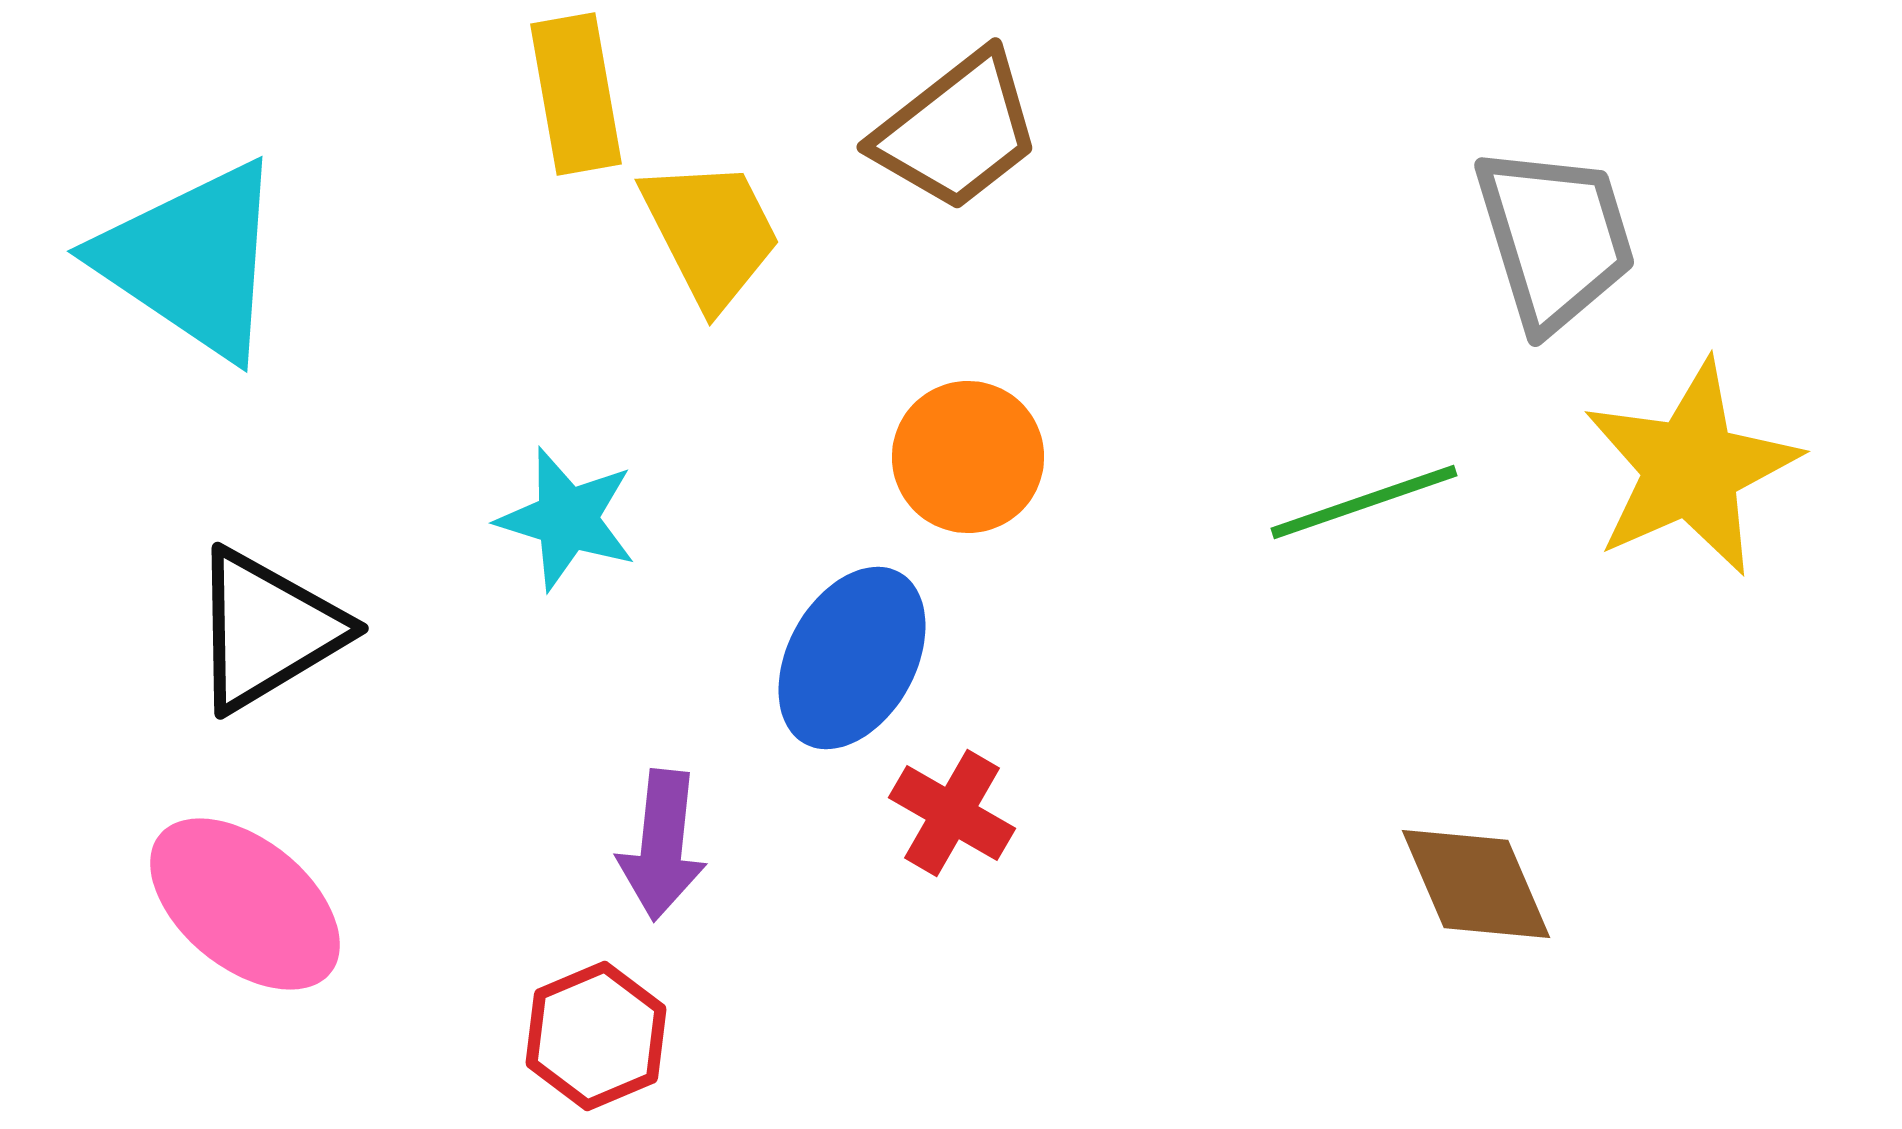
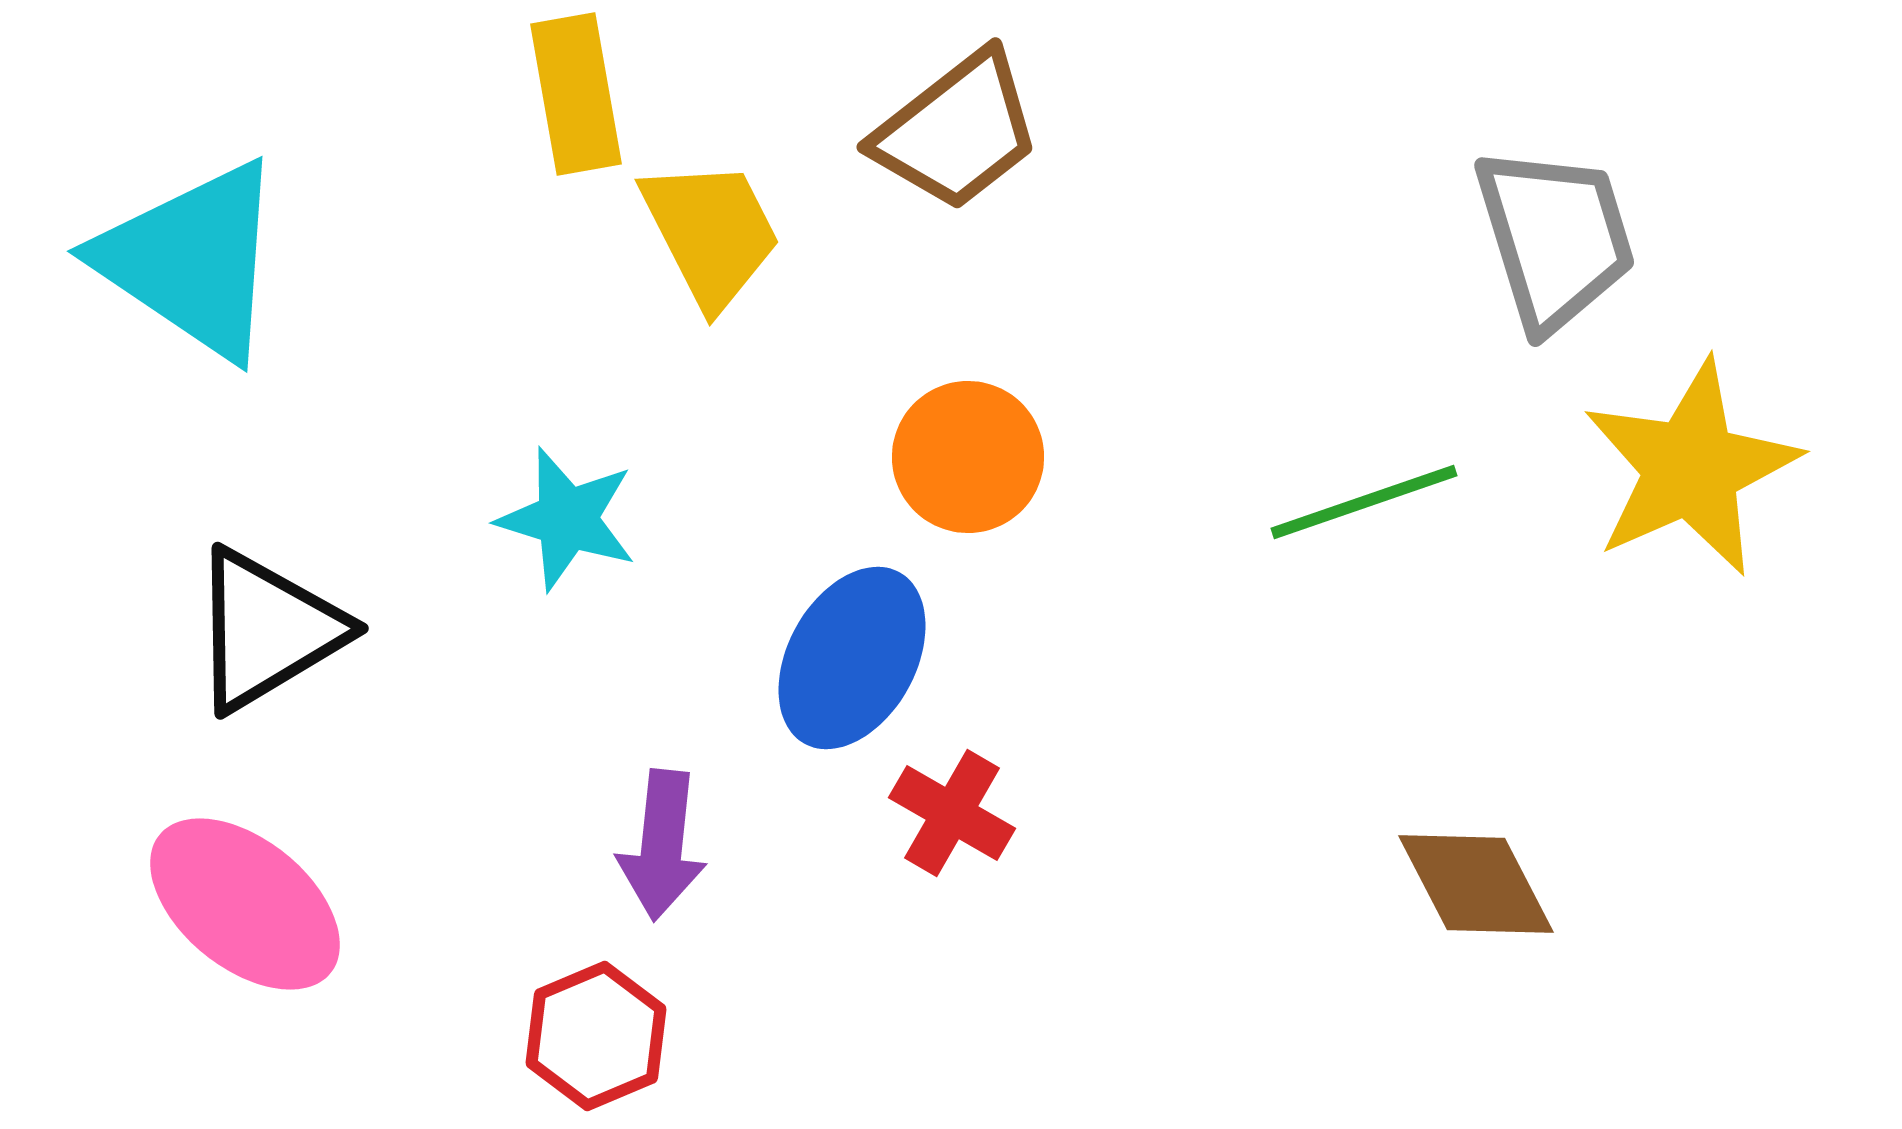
brown diamond: rotated 4 degrees counterclockwise
